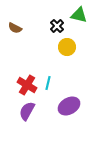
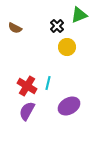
green triangle: rotated 36 degrees counterclockwise
red cross: moved 1 px down
